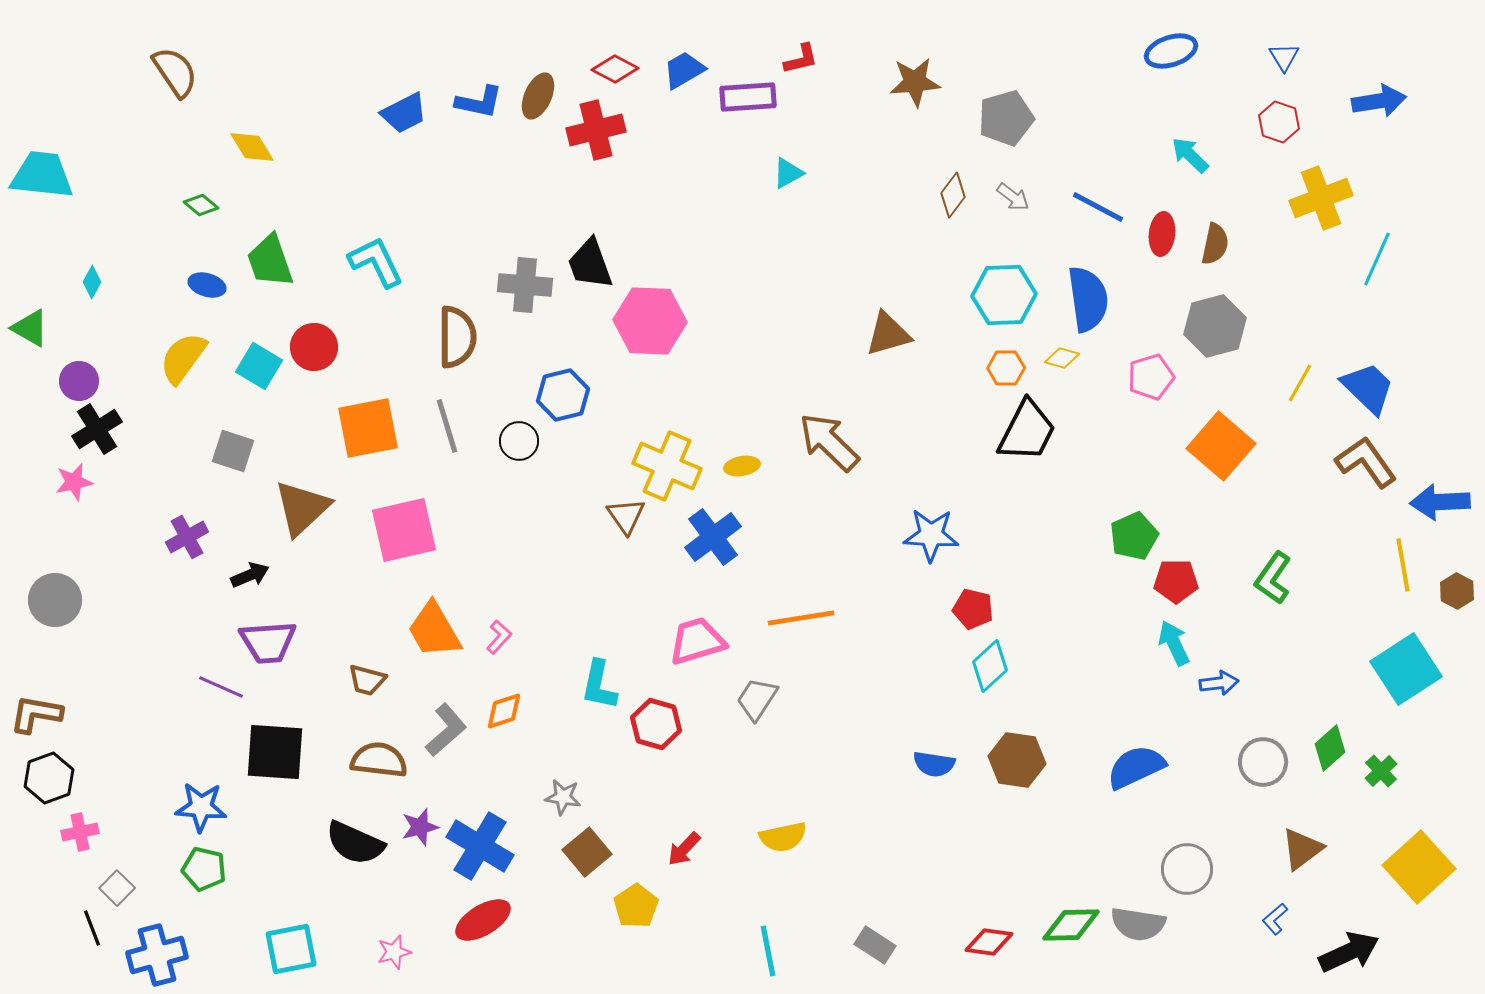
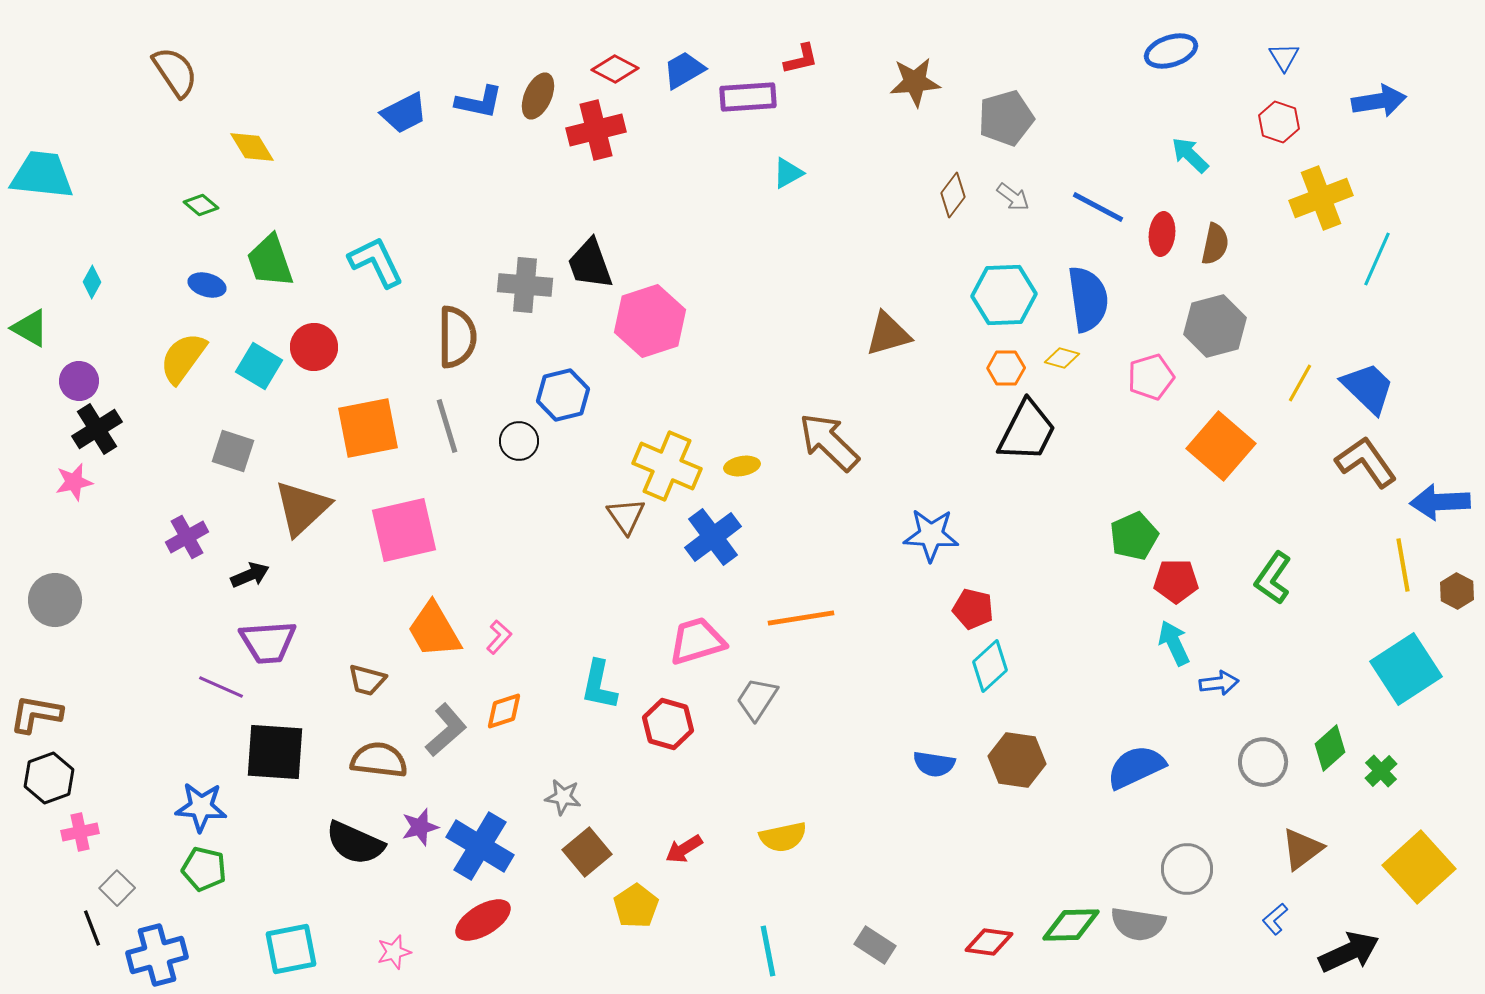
pink hexagon at (650, 321): rotated 20 degrees counterclockwise
red hexagon at (656, 724): moved 12 px right
red arrow at (684, 849): rotated 15 degrees clockwise
